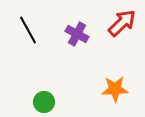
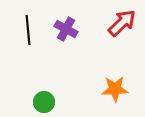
black line: rotated 24 degrees clockwise
purple cross: moved 11 px left, 5 px up
